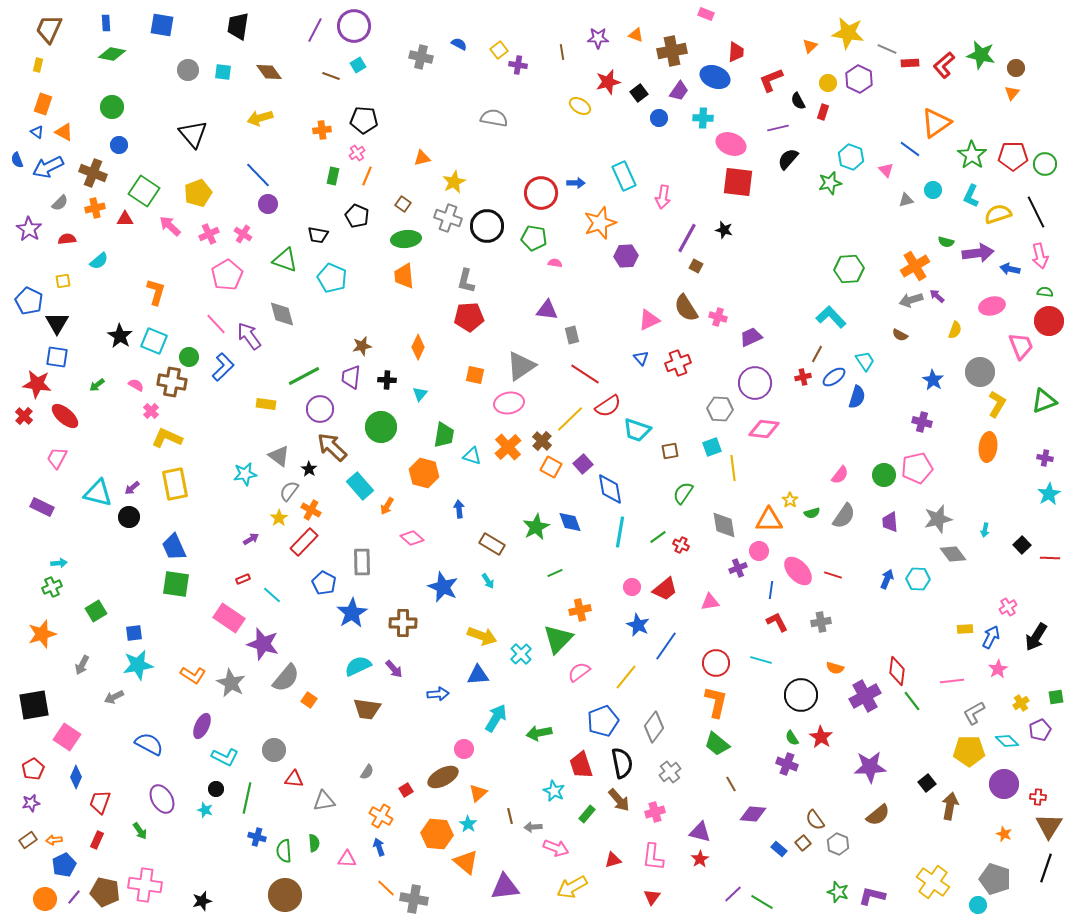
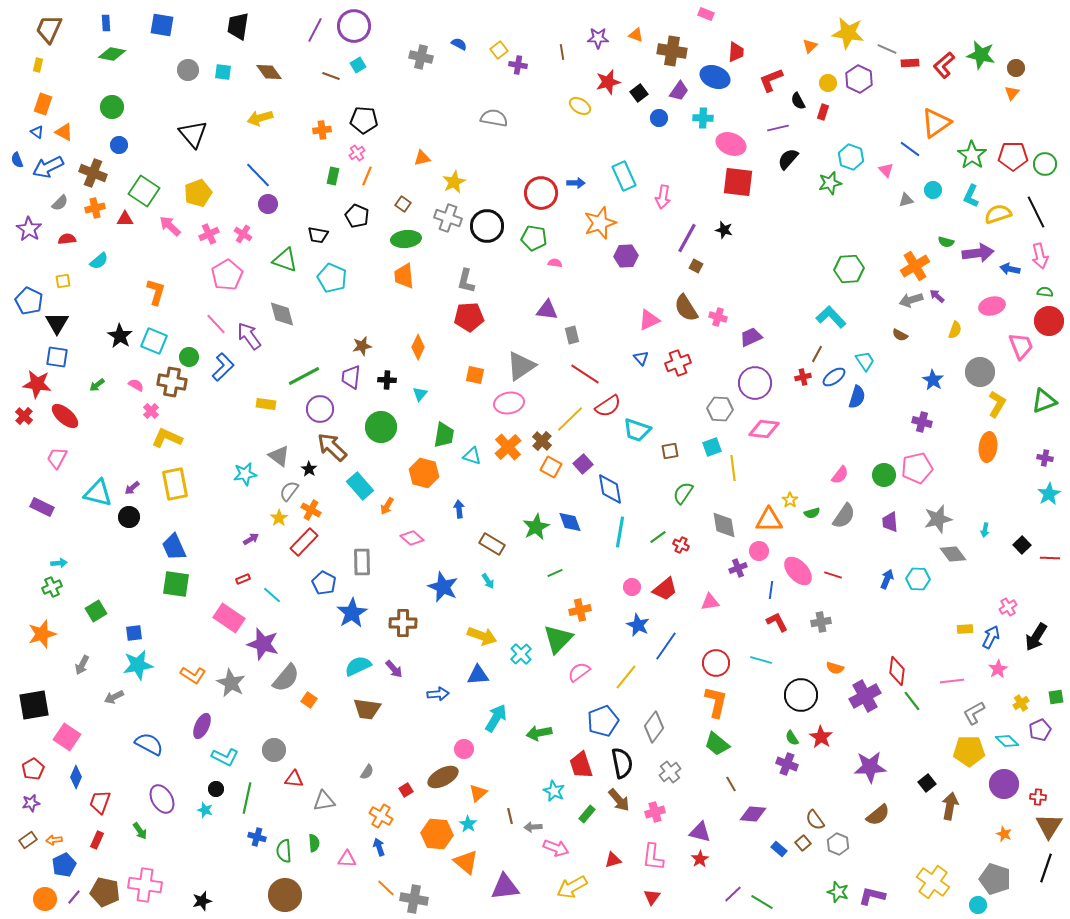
brown cross at (672, 51): rotated 20 degrees clockwise
